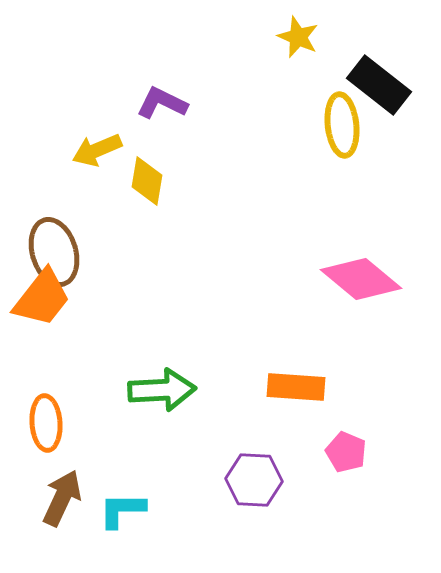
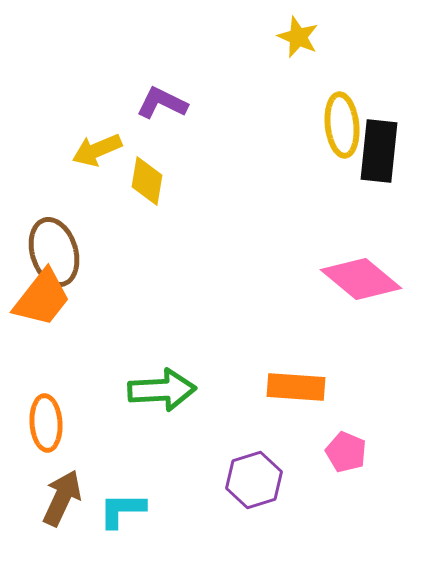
black rectangle: moved 66 px down; rotated 58 degrees clockwise
purple hexagon: rotated 20 degrees counterclockwise
